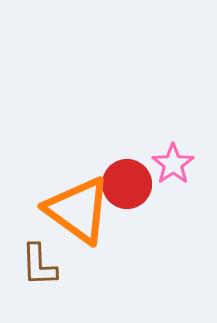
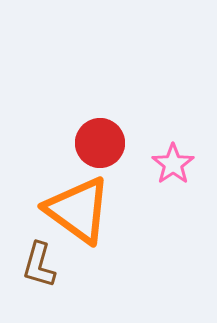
red circle: moved 27 px left, 41 px up
brown L-shape: rotated 18 degrees clockwise
